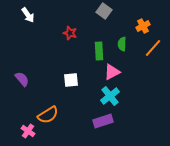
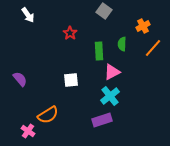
red star: rotated 16 degrees clockwise
purple semicircle: moved 2 px left
purple rectangle: moved 1 px left, 1 px up
